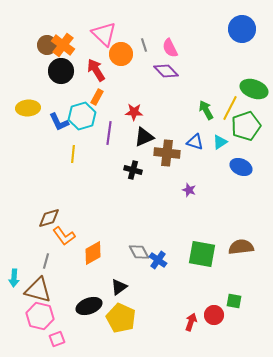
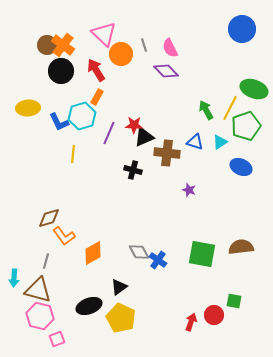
red star at (134, 112): moved 13 px down
purple line at (109, 133): rotated 15 degrees clockwise
